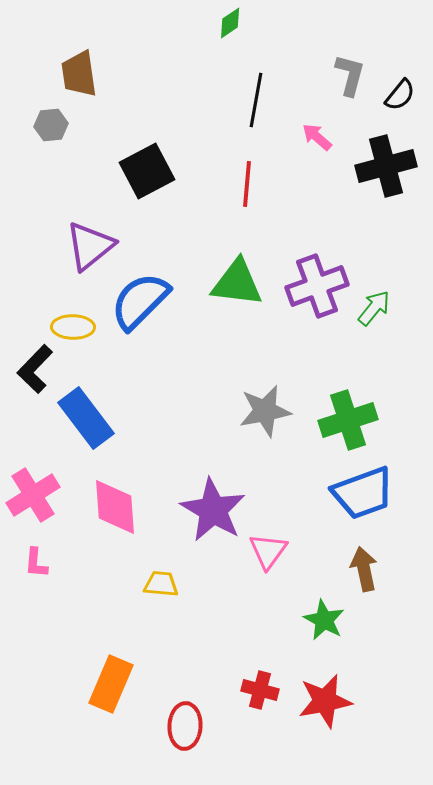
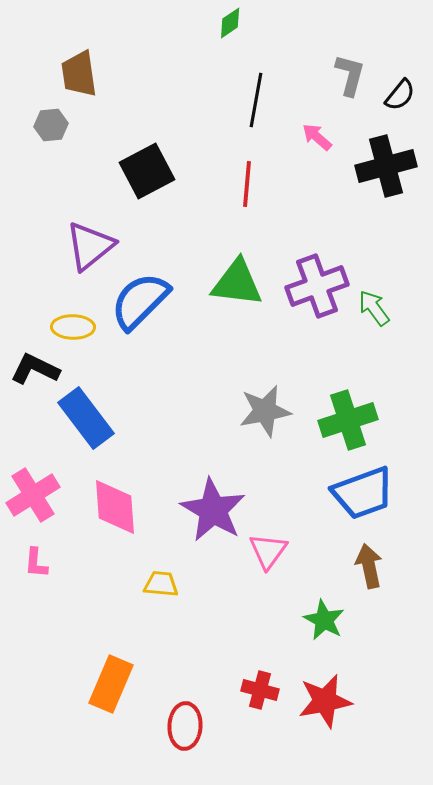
green arrow: rotated 75 degrees counterclockwise
black L-shape: rotated 72 degrees clockwise
brown arrow: moved 5 px right, 3 px up
